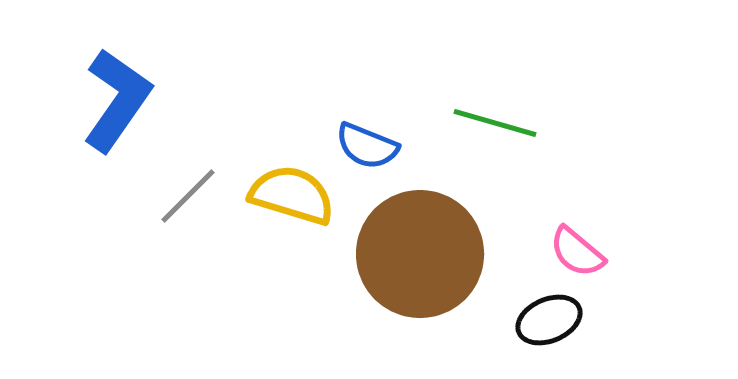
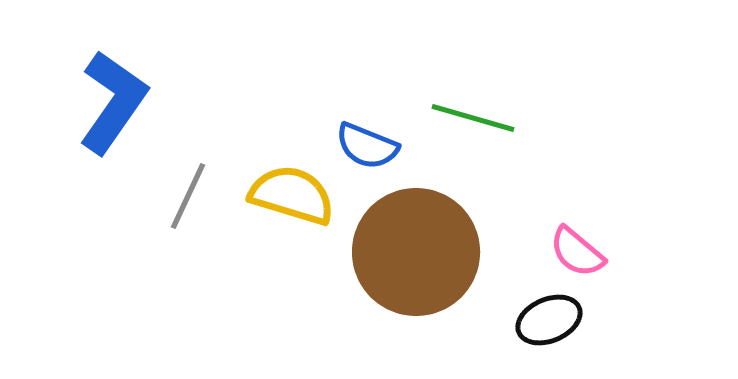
blue L-shape: moved 4 px left, 2 px down
green line: moved 22 px left, 5 px up
gray line: rotated 20 degrees counterclockwise
brown circle: moved 4 px left, 2 px up
